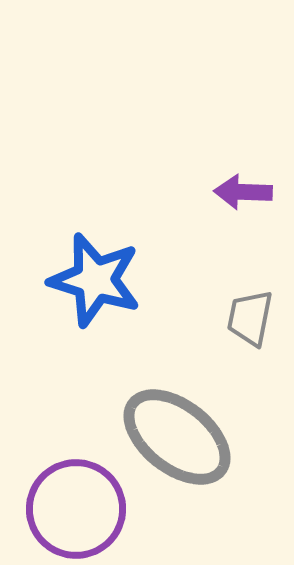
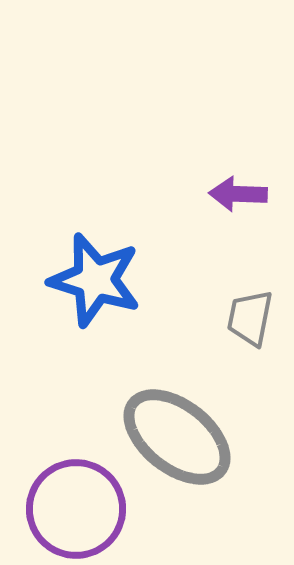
purple arrow: moved 5 px left, 2 px down
